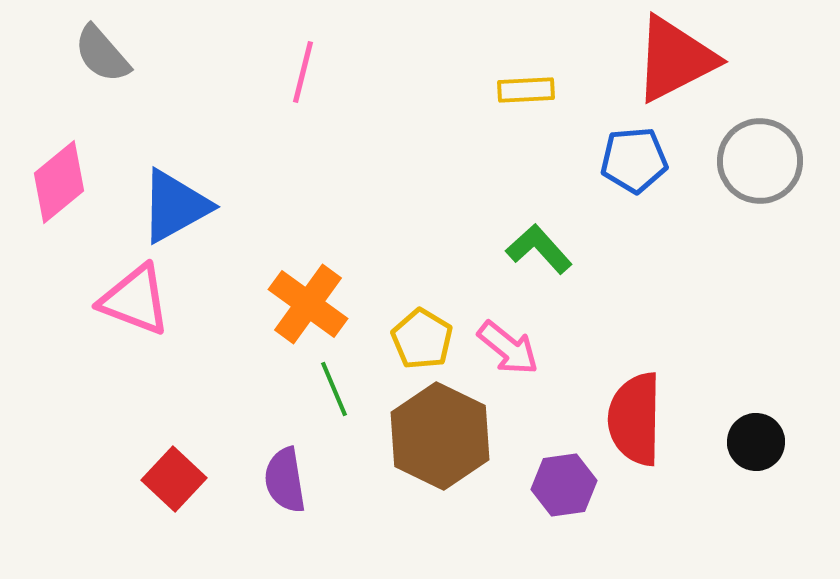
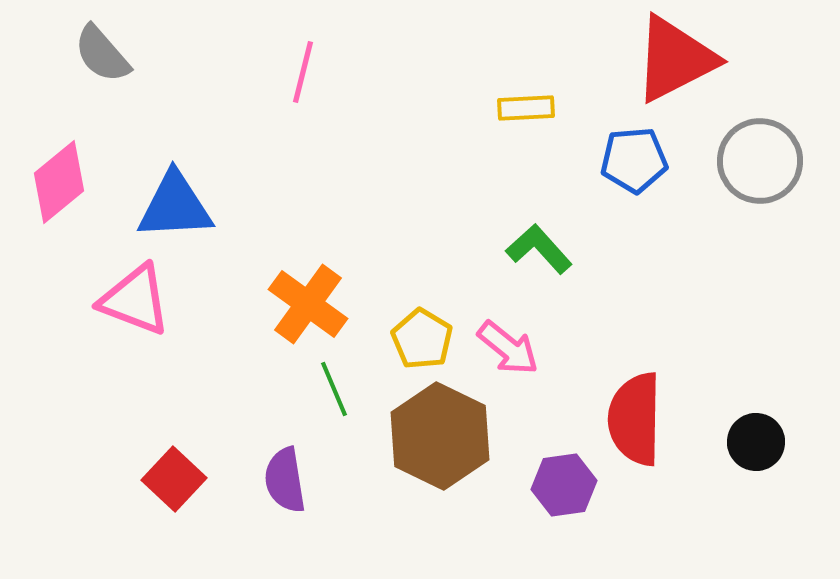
yellow rectangle: moved 18 px down
blue triangle: rotated 26 degrees clockwise
